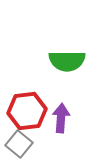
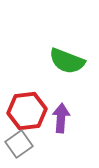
green semicircle: rotated 21 degrees clockwise
gray square: rotated 16 degrees clockwise
